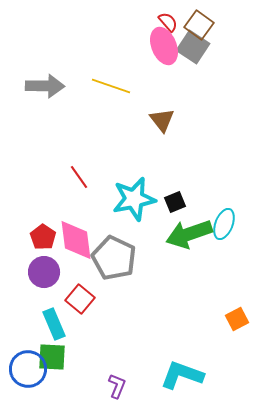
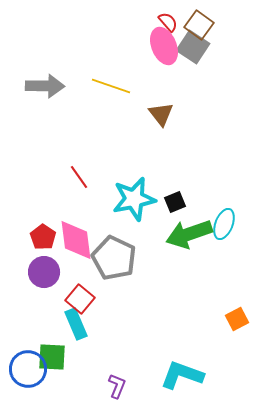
brown triangle: moved 1 px left, 6 px up
cyan rectangle: moved 22 px right
